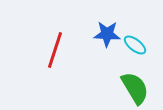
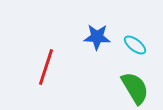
blue star: moved 10 px left, 3 px down
red line: moved 9 px left, 17 px down
